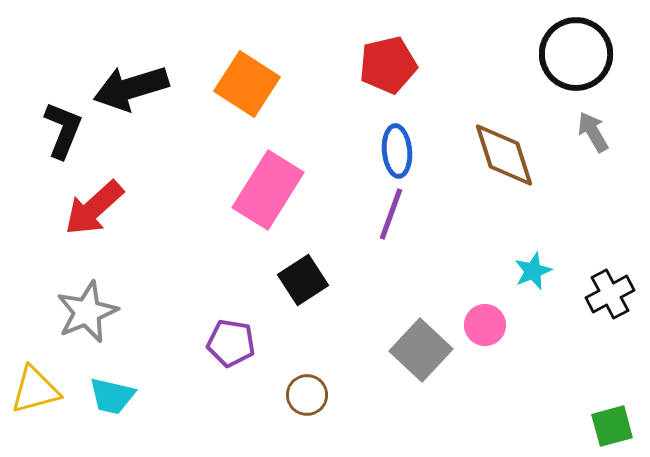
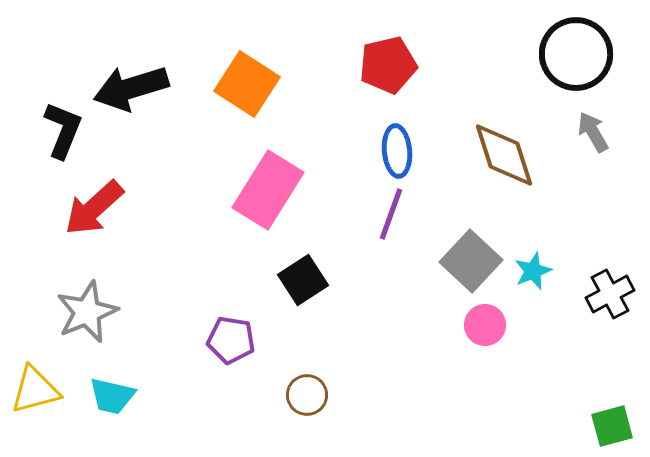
purple pentagon: moved 3 px up
gray square: moved 50 px right, 89 px up
